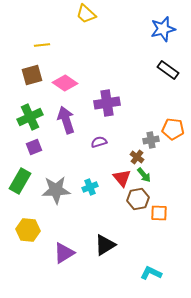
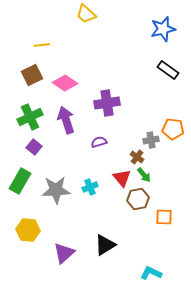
brown square: rotated 10 degrees counterclockwise
purple square: rotated 28 degrees counterclockwise
orange square: moved 5 px right, 4 px down
purple triangle: rotated 10 degrees counterclockwise
